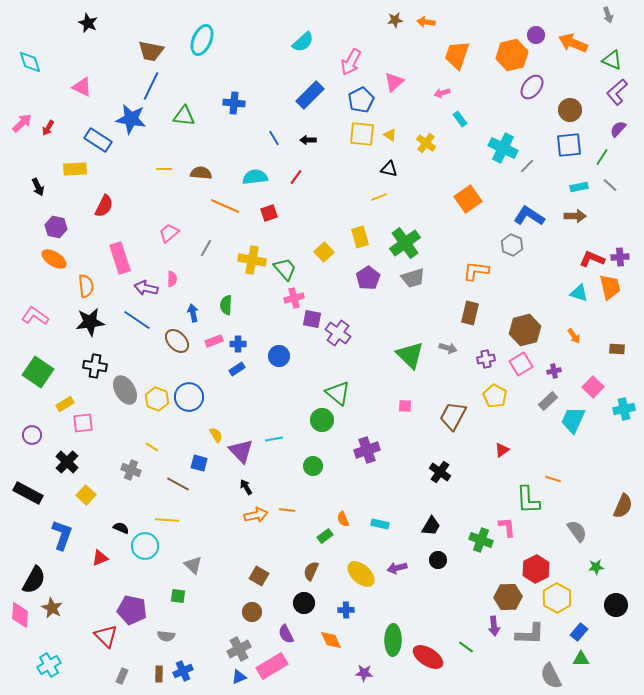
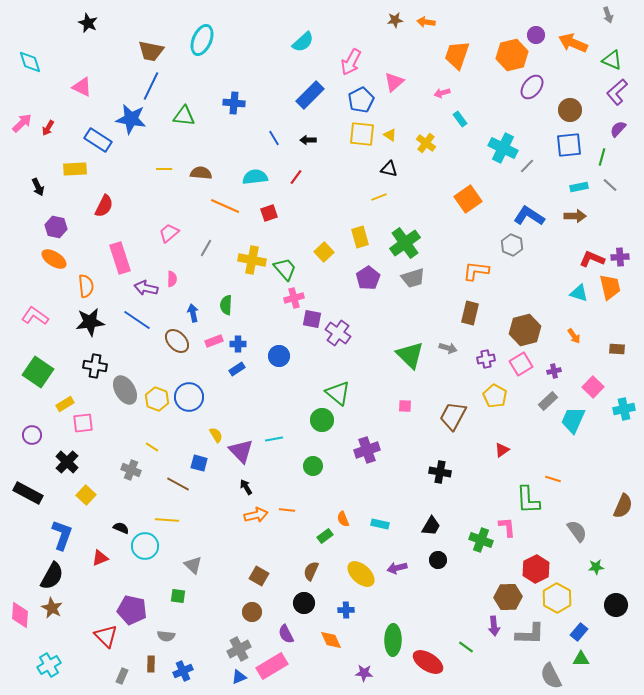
green line at (602, 157): rotated 18 degrees counterclockwise
black cross at (440, 472): rotated 25 degrees counterclockwise
black semicircle at (34, 580): moved 18 px right, 4 px up
red ellipse at (428, 657): moved 5 px down
brown rectangle at (159, 674): moved 8 px left, 10 px up
